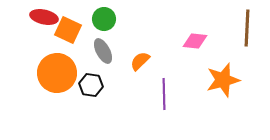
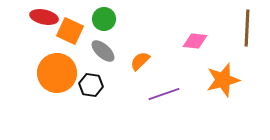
orange square: moved 2 px right, 1 px down
gray ellipse: rotated 20 degrees counterclockwise
purple line: rotated 72 degrees clockwise
